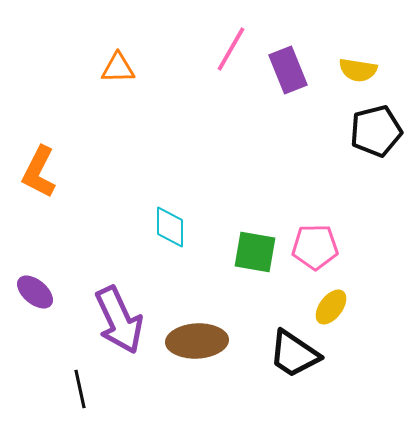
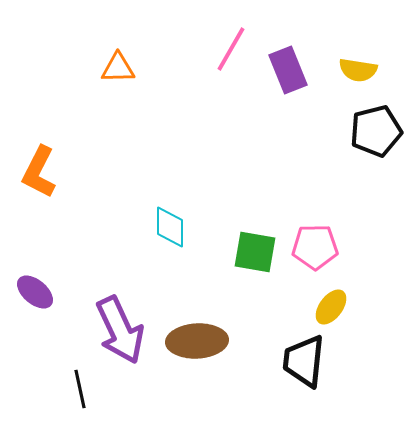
purple arrow: moved 1 px right, 10 px down
black trapezoid: moved 10 px right, 7 px down; rotated 62 degrees clockwise
